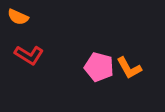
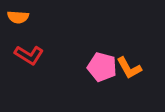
orange semicircle: rotated 20 degrees counterclockwise
pink pentagon: moved 3 px right
